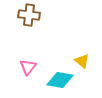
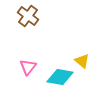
brown cross: moved 1 px left, 1 px down; rotated 30 degrees clockwise
cyan diamond: moved 3 px up
